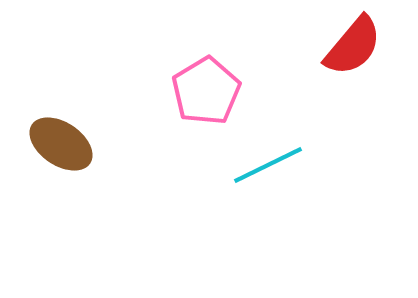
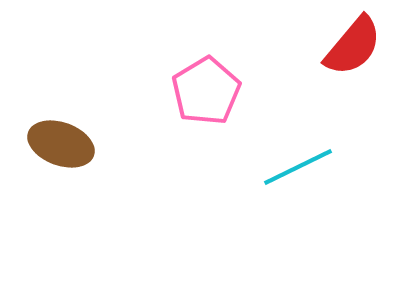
brown ellipse: rotated 14 degrees counterclockwise
cyan line: moved 30 px right, 2 px down
